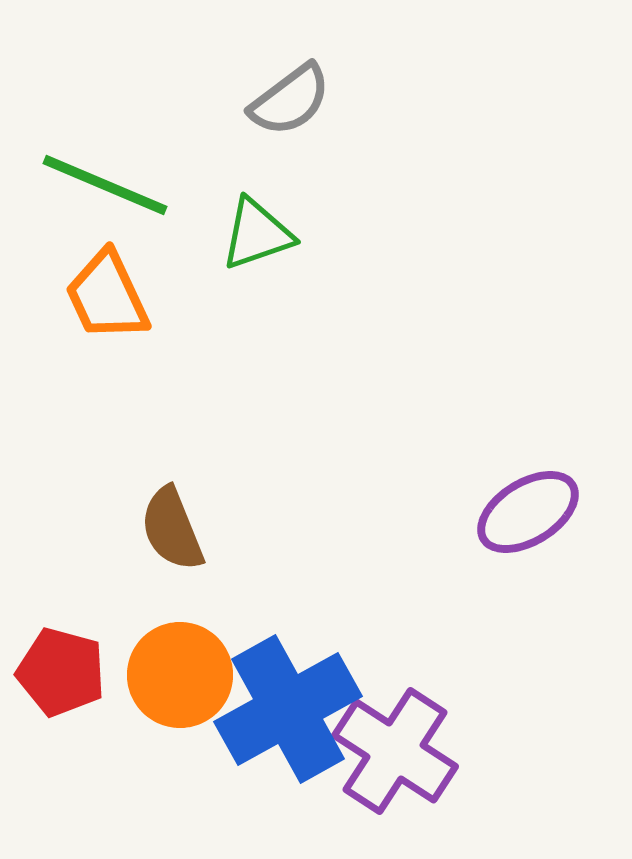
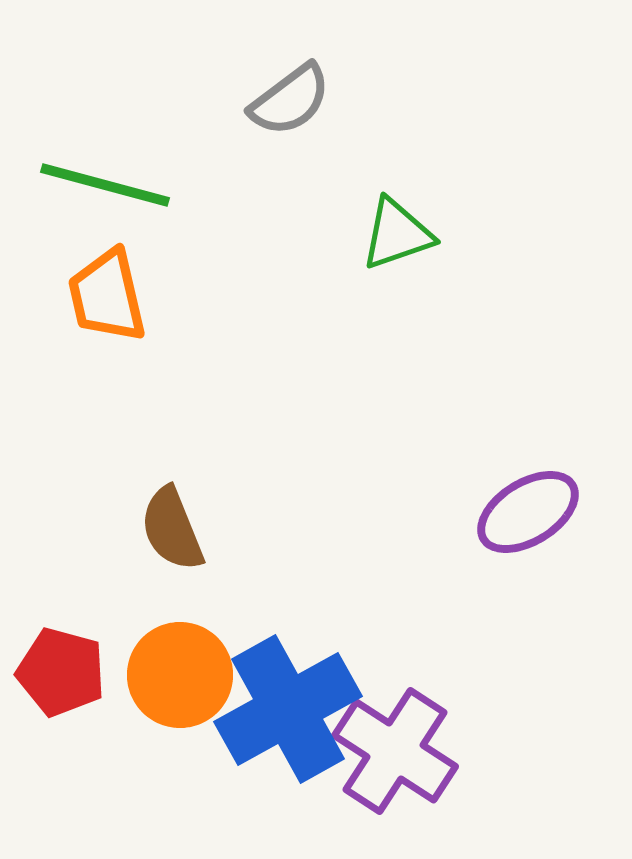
green line: rotated 8 degrees counterclockwise
green triangle: moved 140 px right
orange trapezoid: rotated 12 degrees clockwise
